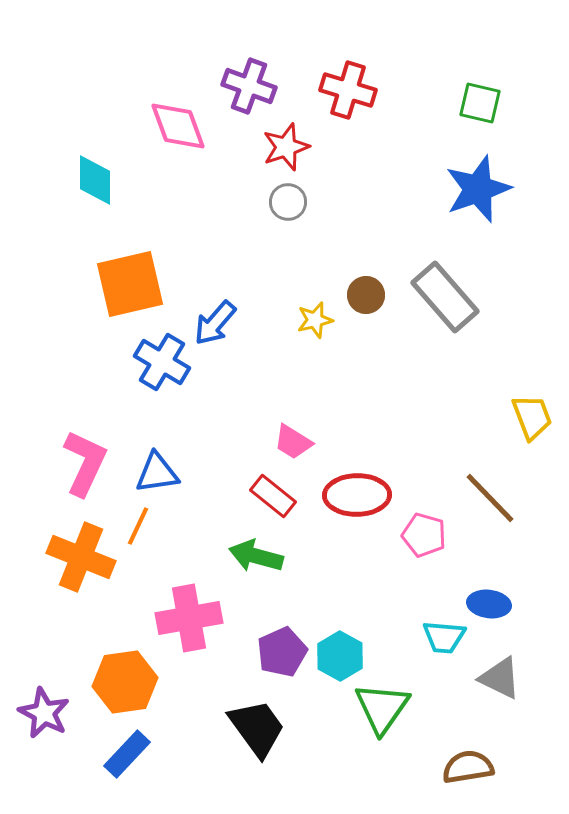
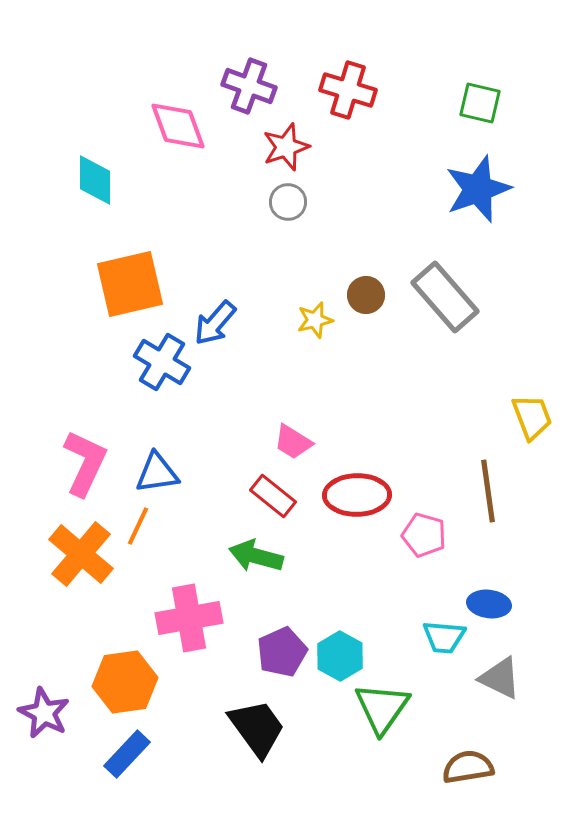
brown line: moved 2 px left, 7 px up; rotated 36 degrees clockwise
orange cross: moved 3 px up; rotated 18 degrees clockwise
